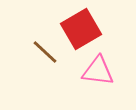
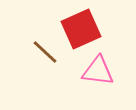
red square: rotated 6 degrees clockwise
